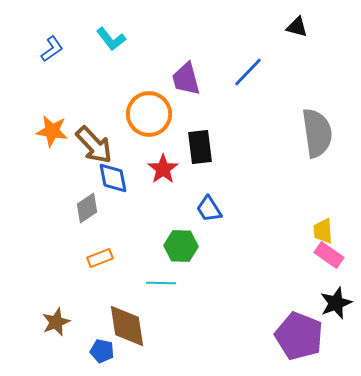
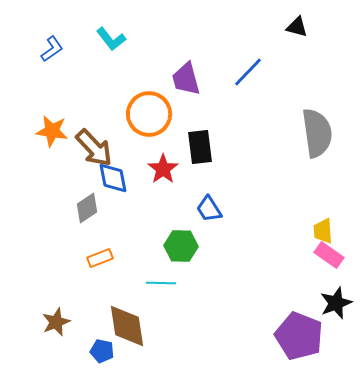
brown arrow: moved 3 px down
